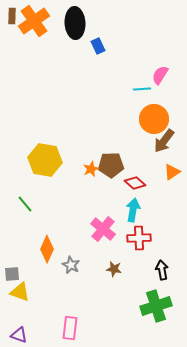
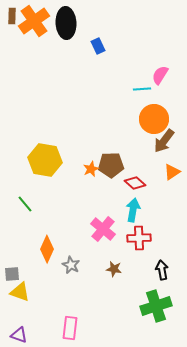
black ellipse: moved 9 px left
